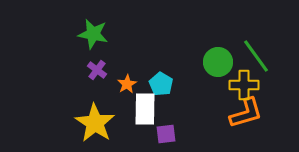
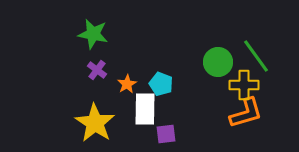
cyan pentagon: rotated 10 degrees counterclockwise
